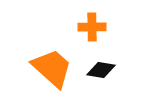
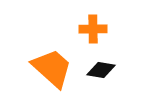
orange cross: moved 1 px right, 2 px down
